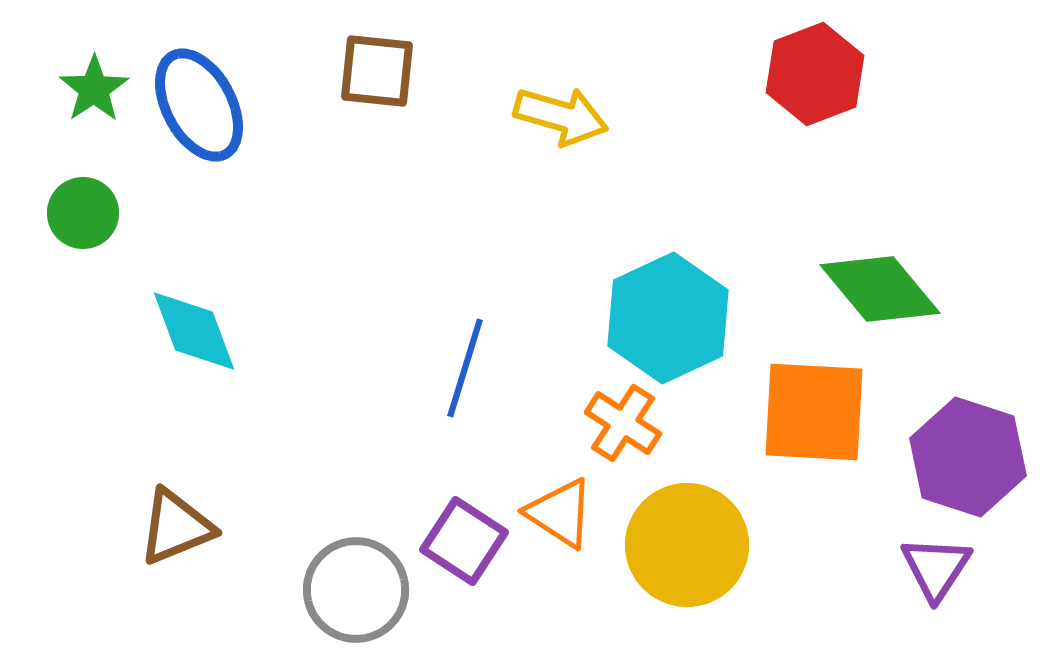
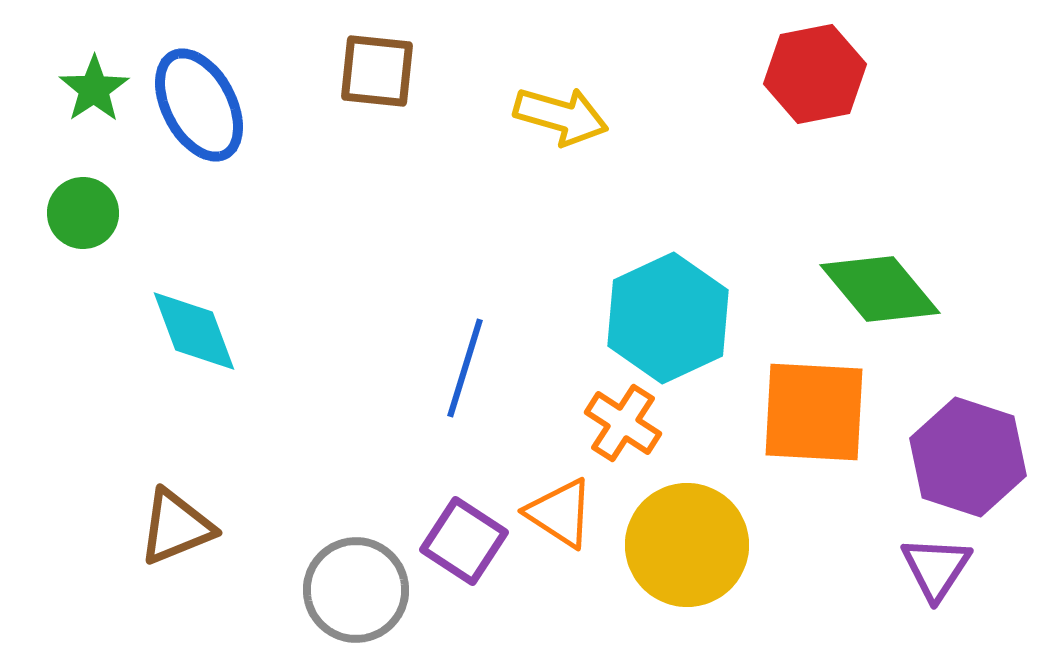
red hexagon: rotated 10 degrees clockwise
